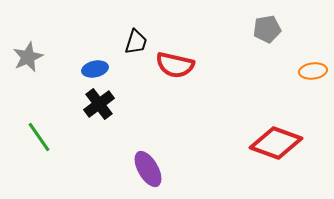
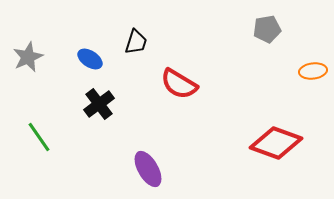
red semicircle: moved 4 px right, 19 px down; rotated 18 degrees clockwise
blue ellipse: moved 5 px left, 10 px up; rotated 45 degrees clockwise
